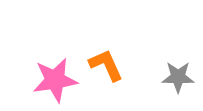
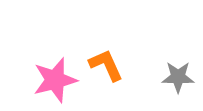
pink star: rotated 6 degrees counterclockwise
